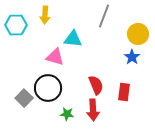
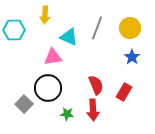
gray line: moved 7 px left, 12 px down
cyan hexagon: moved 2 px left, 5 px down
yellow circle: moved 8 px left, 6 px up
cyan triangle: moved 4 px left, 2 px up; rotated 18 degrees clockwise
pink triangle: moved 2 px left; rotated 24 degrees counterclockwise
red rectangle: rotated 24 degrees clockwise
gray square: moved 6 px down
